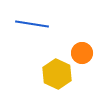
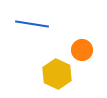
orange circle: moved 3 px up
